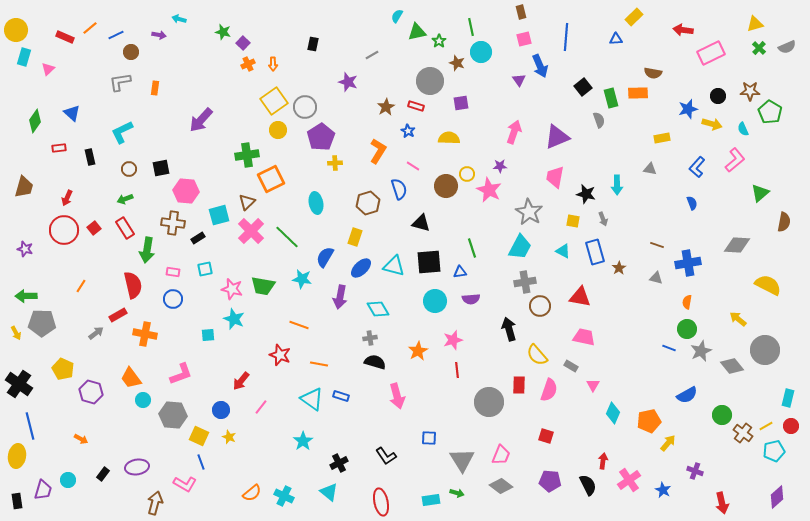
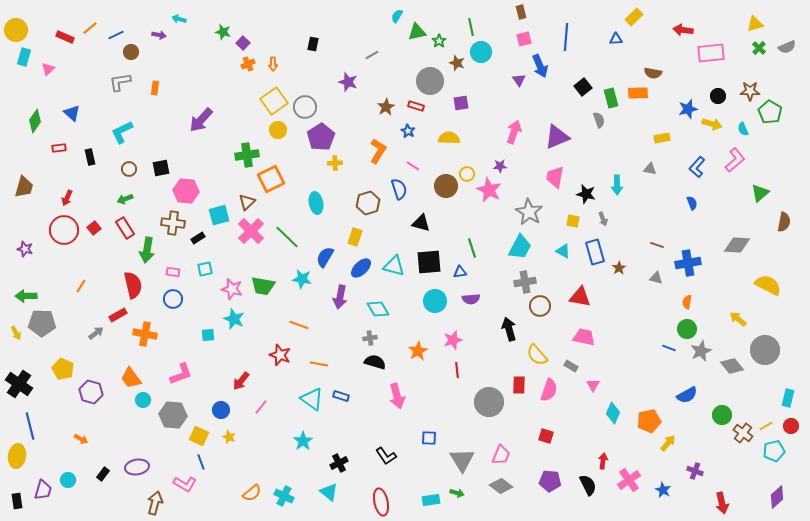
pink rectangle at (711, 53): rotated 20 degrees clockwise
